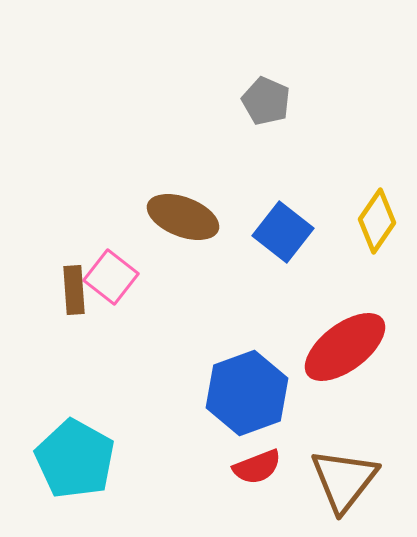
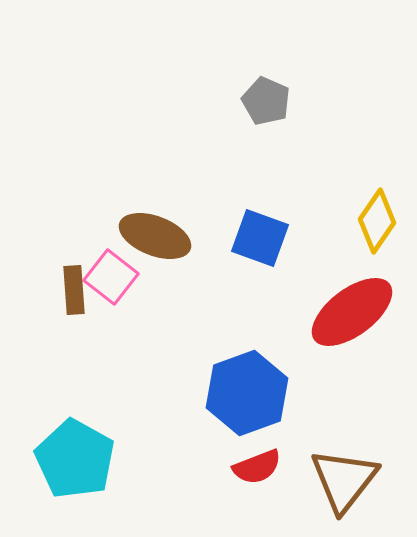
brown ellipse: moved 28 px left, 19 px down
blue square: moved 23 px left, 6 px down; rotated 18 degrees counterclockwise
red ellipse: moved 7 px right, 35 px up
